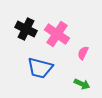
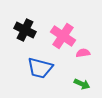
black cross: moved 1 px left, 1 px down
pink cross: moved 6 px right, 2 px down
pink semicircle: rotated 56 degrees clockwise
